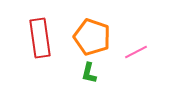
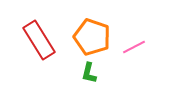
red rectangle: moved 1 px left, 2 px down; rotated 24 degrees counterclockwise
pink line: moved 2 px left, 5 px up
